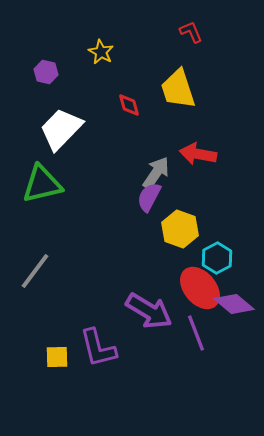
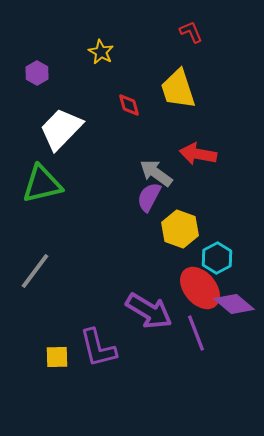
purple hexagon: moved 9 px left, 1 px down; rotated 15 degrees clockwise
gray arrow: rotated 88 degrees counterclockwise
